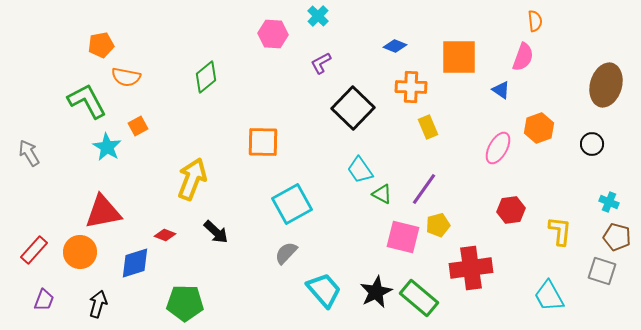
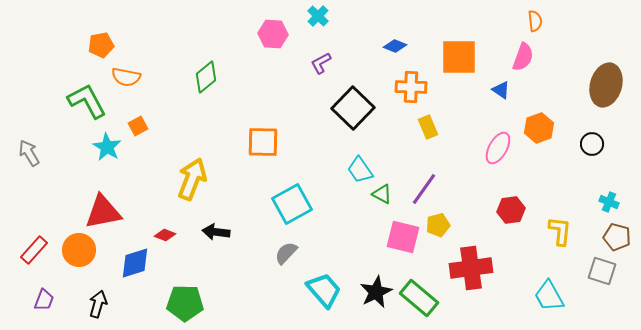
black arrow at (216, 232): rotated 144 degrees clockwise
orange circle at (80, 252): moved 1 px left, 2 px up
